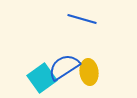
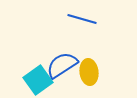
blue semicircle: moved 2 px left, 2 px up
cyan square: moved 4 px left, 2 px down
